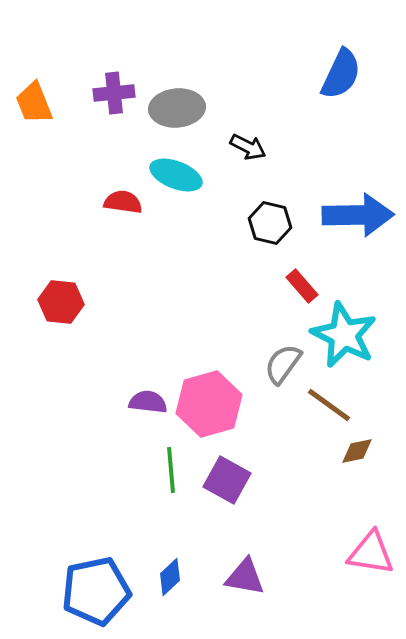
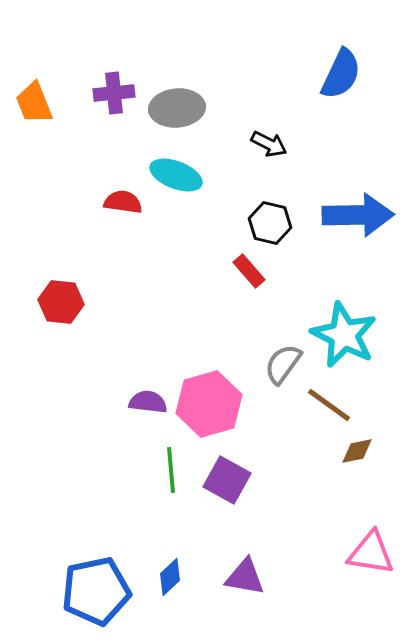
black arrow: moved 21 px right, 3 px up
red rectangle: moved 53 px left, 15 px up
